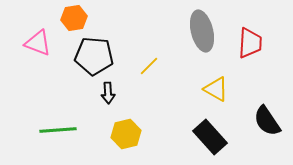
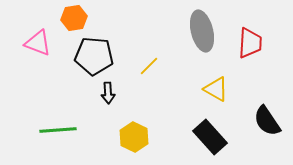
yellow hexagon: moved 8 px right, 3 px down; rotated 20 degrees counterclockwise
